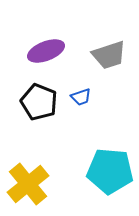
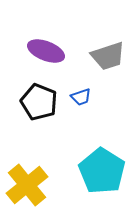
purple ellipse: rotated 42 degrees clockwise
gray trapezoid: moved 1 px left, 1 px down
cyan pentagon: moved 8 px left; rotated 27 degrees clockwise
yellow cross: moved 1 px left, 1 px down
